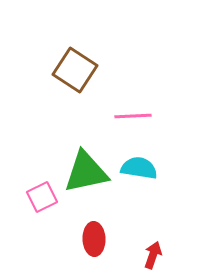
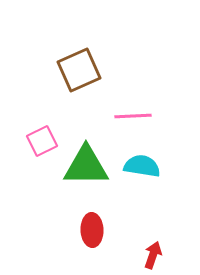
brown square: moved 4 px right; rotated 33 degrees clockwise
cyan semicircle: moved 3 px right, 2 px up
green triangle: moved 6 px up; rotated 12 degrees clockwise
pink square: moved 56 px up
red ellipse: moved 2 px left, 9 px up
